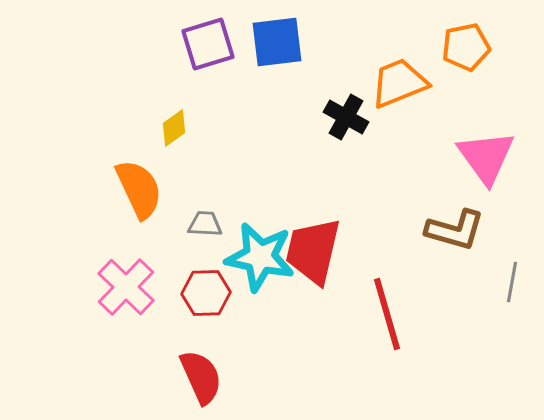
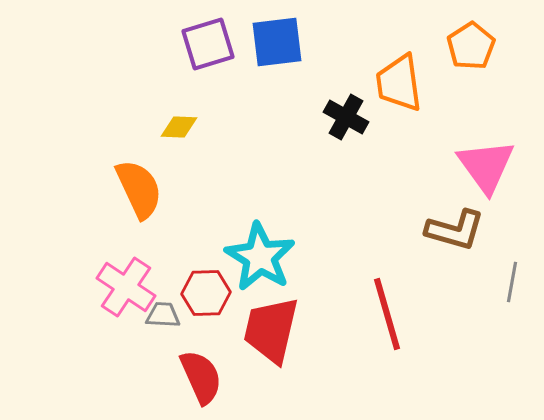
orange pentagon: moved 5 px right, 1 px up; rotated 21 degrees counterclockwise
orange trapezoid: rotated 76 degrees counterclockwise
yellow diamond: moved 5 px right, 1 px up; rotated 39 degrees clockwise
pink triangle: moved 9 px down
gray trapezoid: moved 42 px left, 91 px down
red trapezoid: moved 42 px left, 79 px down
cyan star: rotated 20 degrees clockwise
pink cross: rotated 10 degrees counterclockwise
